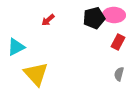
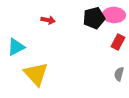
red arrow: rotated 128 degrees counterclockwise
